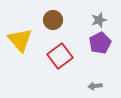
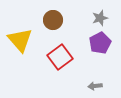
gray star: moved 1 px right, 2 px up
red square: moved 1 px down
